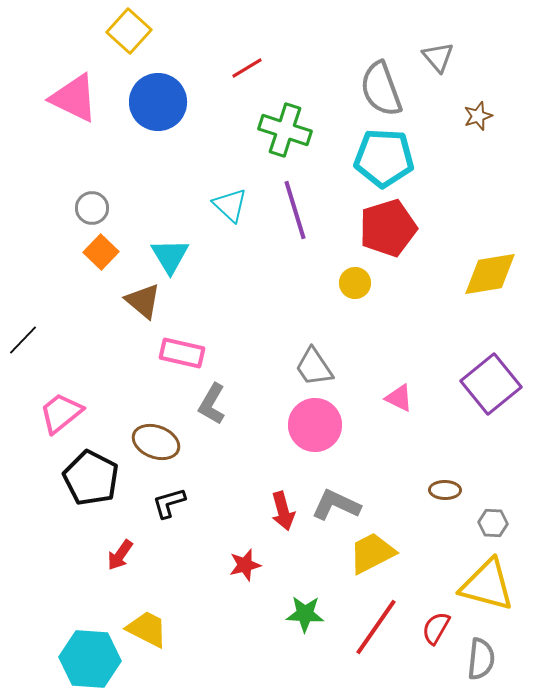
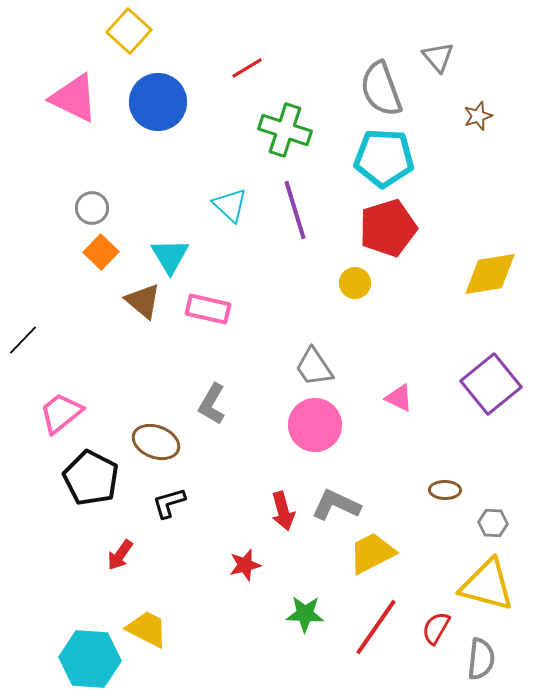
pink rectangle at (182, 353): moved 26 px right, 44 px up
